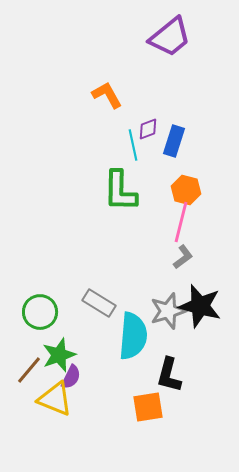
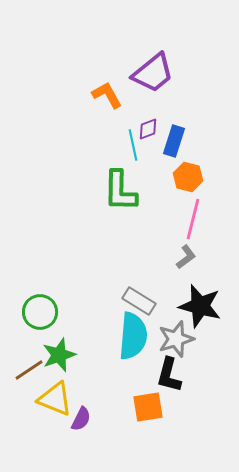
purple trapezoid: moved 17 px left, 36 px down
orange hexagon: moved 2 px right, 13 px up
pink line: moved 12 px right, 3 px up
gray L-shape: moved 3 px right
gray rectangle: moved 40 px right, 2 px up
gray star: moved 8 px right, 28 px down
brown line: rotated 16 degrees clockwise
purple semicircle: moved 10 px right, 42 px down
